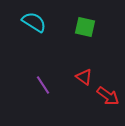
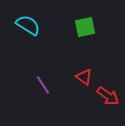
cyan semicircle: moved 6 px left, 3 px down
green square: rotated 25 degrees counterclockwise
